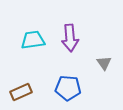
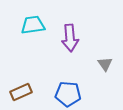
cyan trapezoid: moved 15 px up
gray triangle: moved 1 px right, 1 px down
blue pentagon: moved 6 px down
